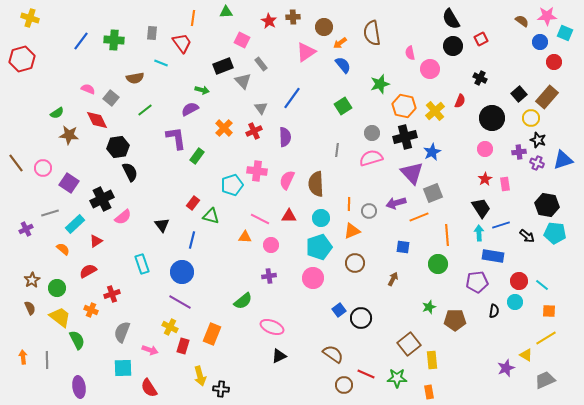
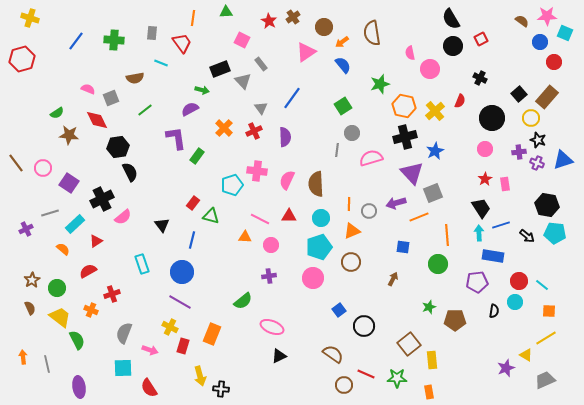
brown cross at (293, 17): rotated 32 degrees counterclockwise
blue line at (81, 41): moved 5 px left
orange arrow at (340, 43): moved 2 px right, 1 px up
black rectangle at (223, 66): moved 3 px left, 3 px down
gray square at (111, 98): rotated 28 degrees clockwise
gray circle at (372, 133): moved 20 px left
blue star at (432, 152): moved 3 px right, 1 px up
brown circle at (355, 263): moved 4 px left, 1 px up
black circle at (361, 318): moved 3 px right, 8 px down
gray semicircle at (122, 332): moved 2 px right, 1 px down
gray line at (47, 360): moved 4 px down; rotated 12 degrees counterclockwise
